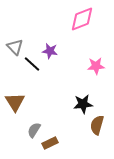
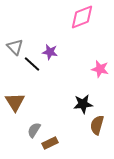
pink diamond: moved 2 px up
purple star: moved 1 px down
pink star: moved 4 px right, 3 px down; rotated 18 degrees clockwise
